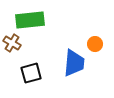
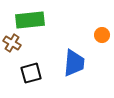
orange circle: moved 7 px right, 9 px up
